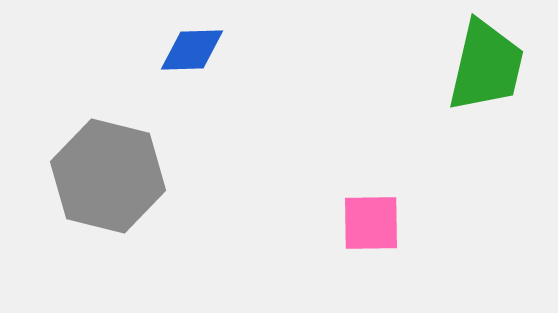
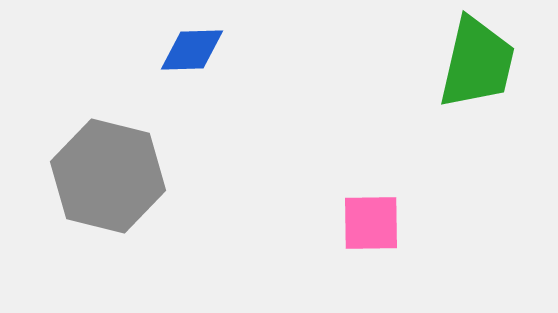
green trapezoid: moved 9 px left, 3 px up
